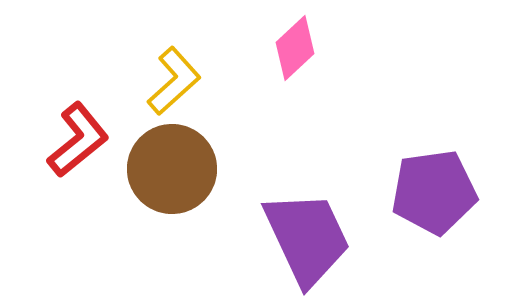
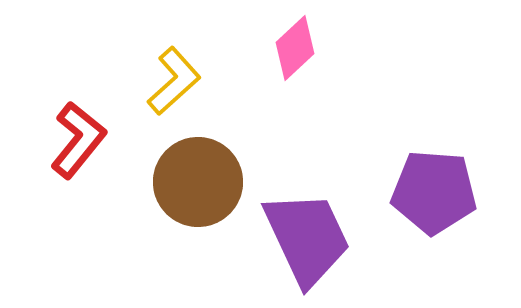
red L-shape: rotated 12 degrees counterclockwise
brown circle: moved 26 px right, 13 px down
purple pentagon: rotated 12 degrees clockwise
